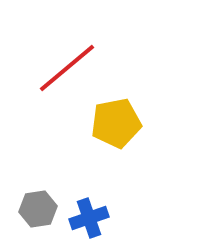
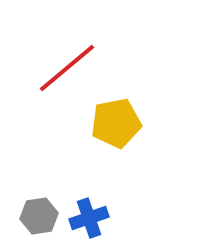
gray hexagon: moved 1 px right, 7 px down
